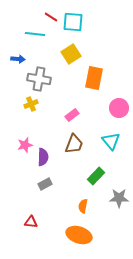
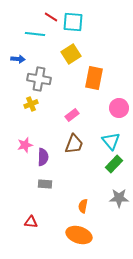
green rectangle: moved 18 px right, 12 px up
gray rectangle: rotated 32 degrees clockwise
